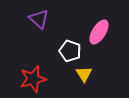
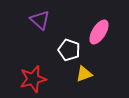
purple triangle: moved 1 px right, 1 px down
white pentagon: moved 1 px left, 1 px up
yellow triangle: rotated 42 degrees clockwise
